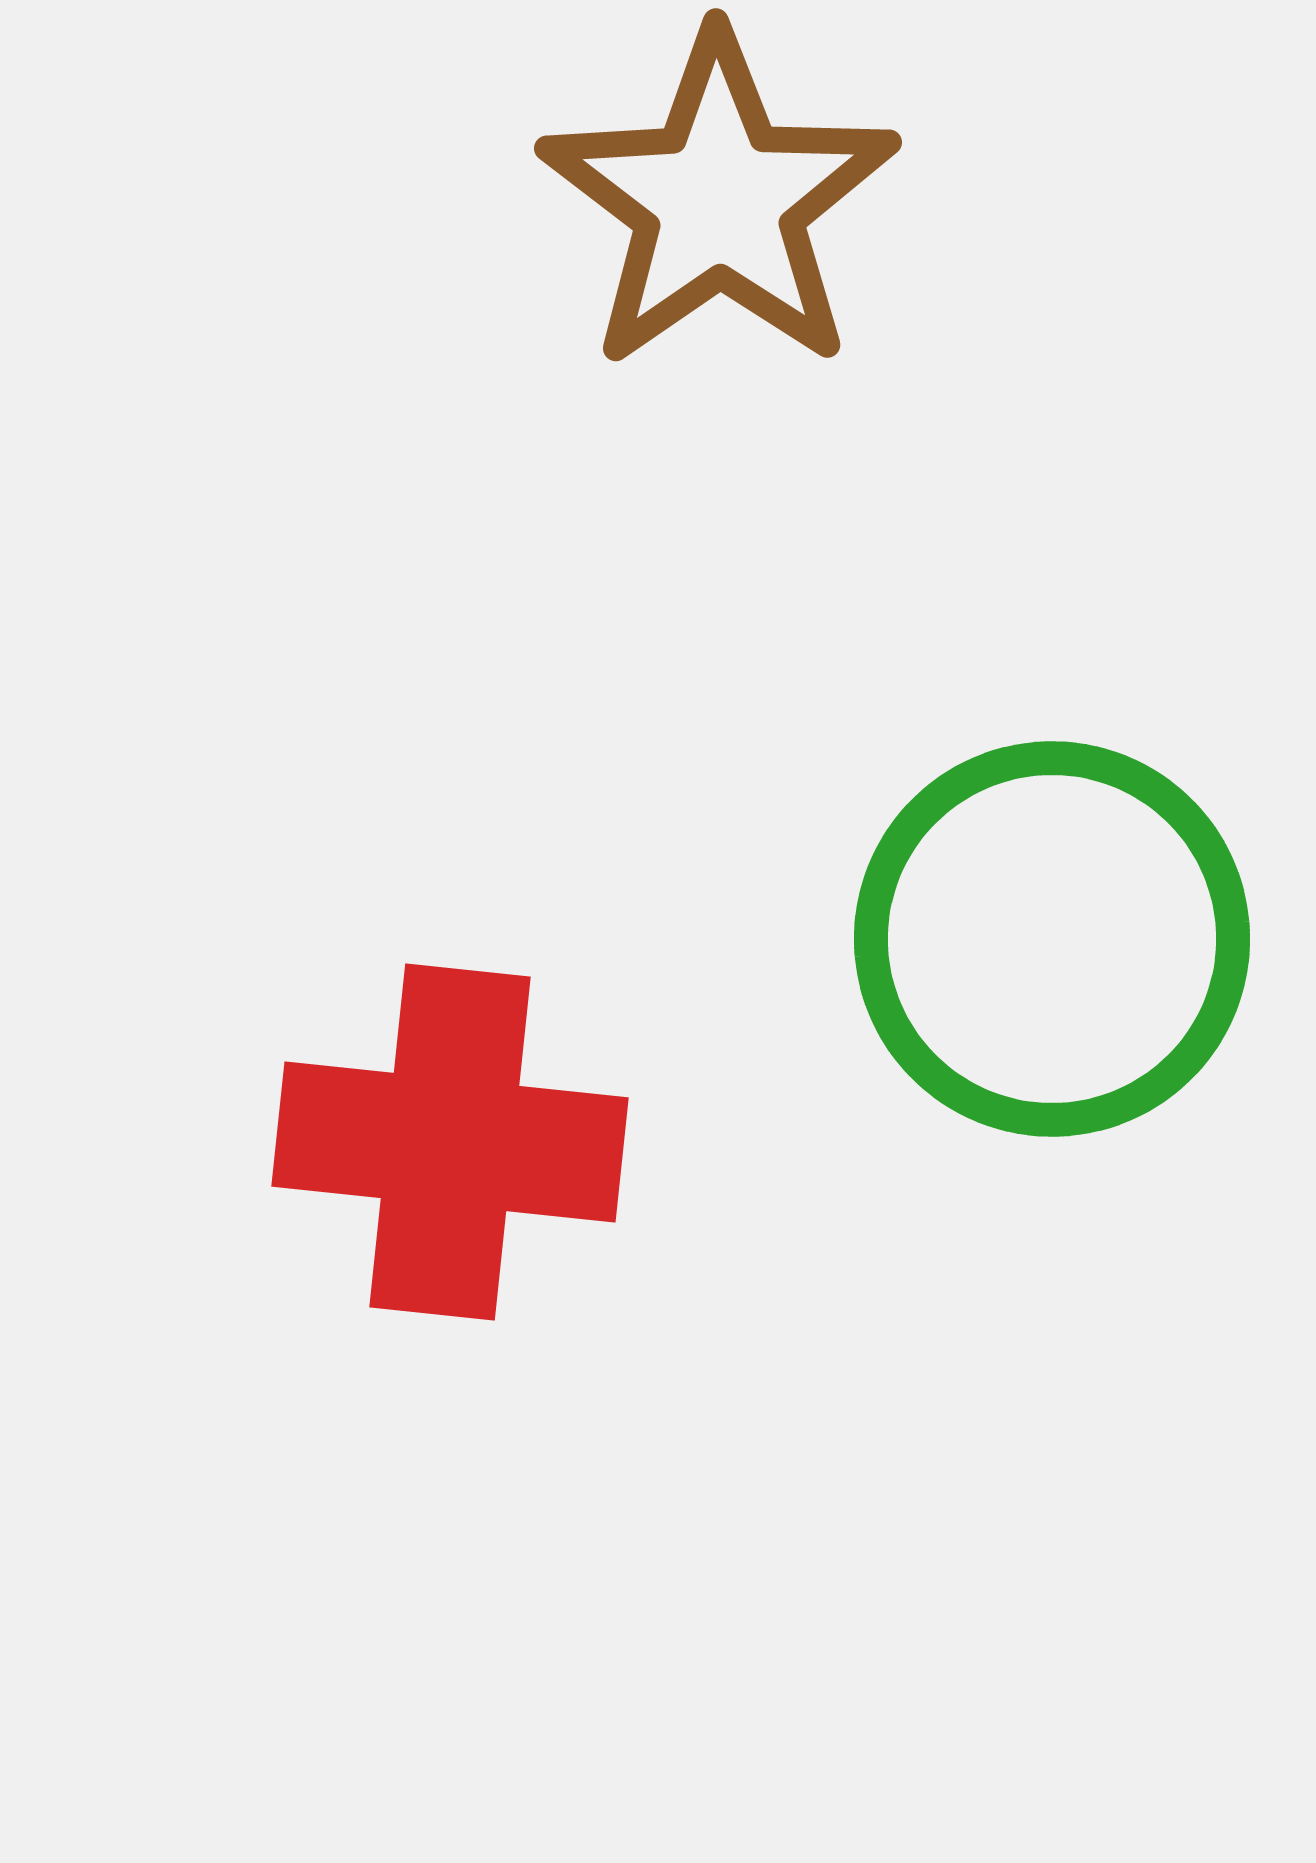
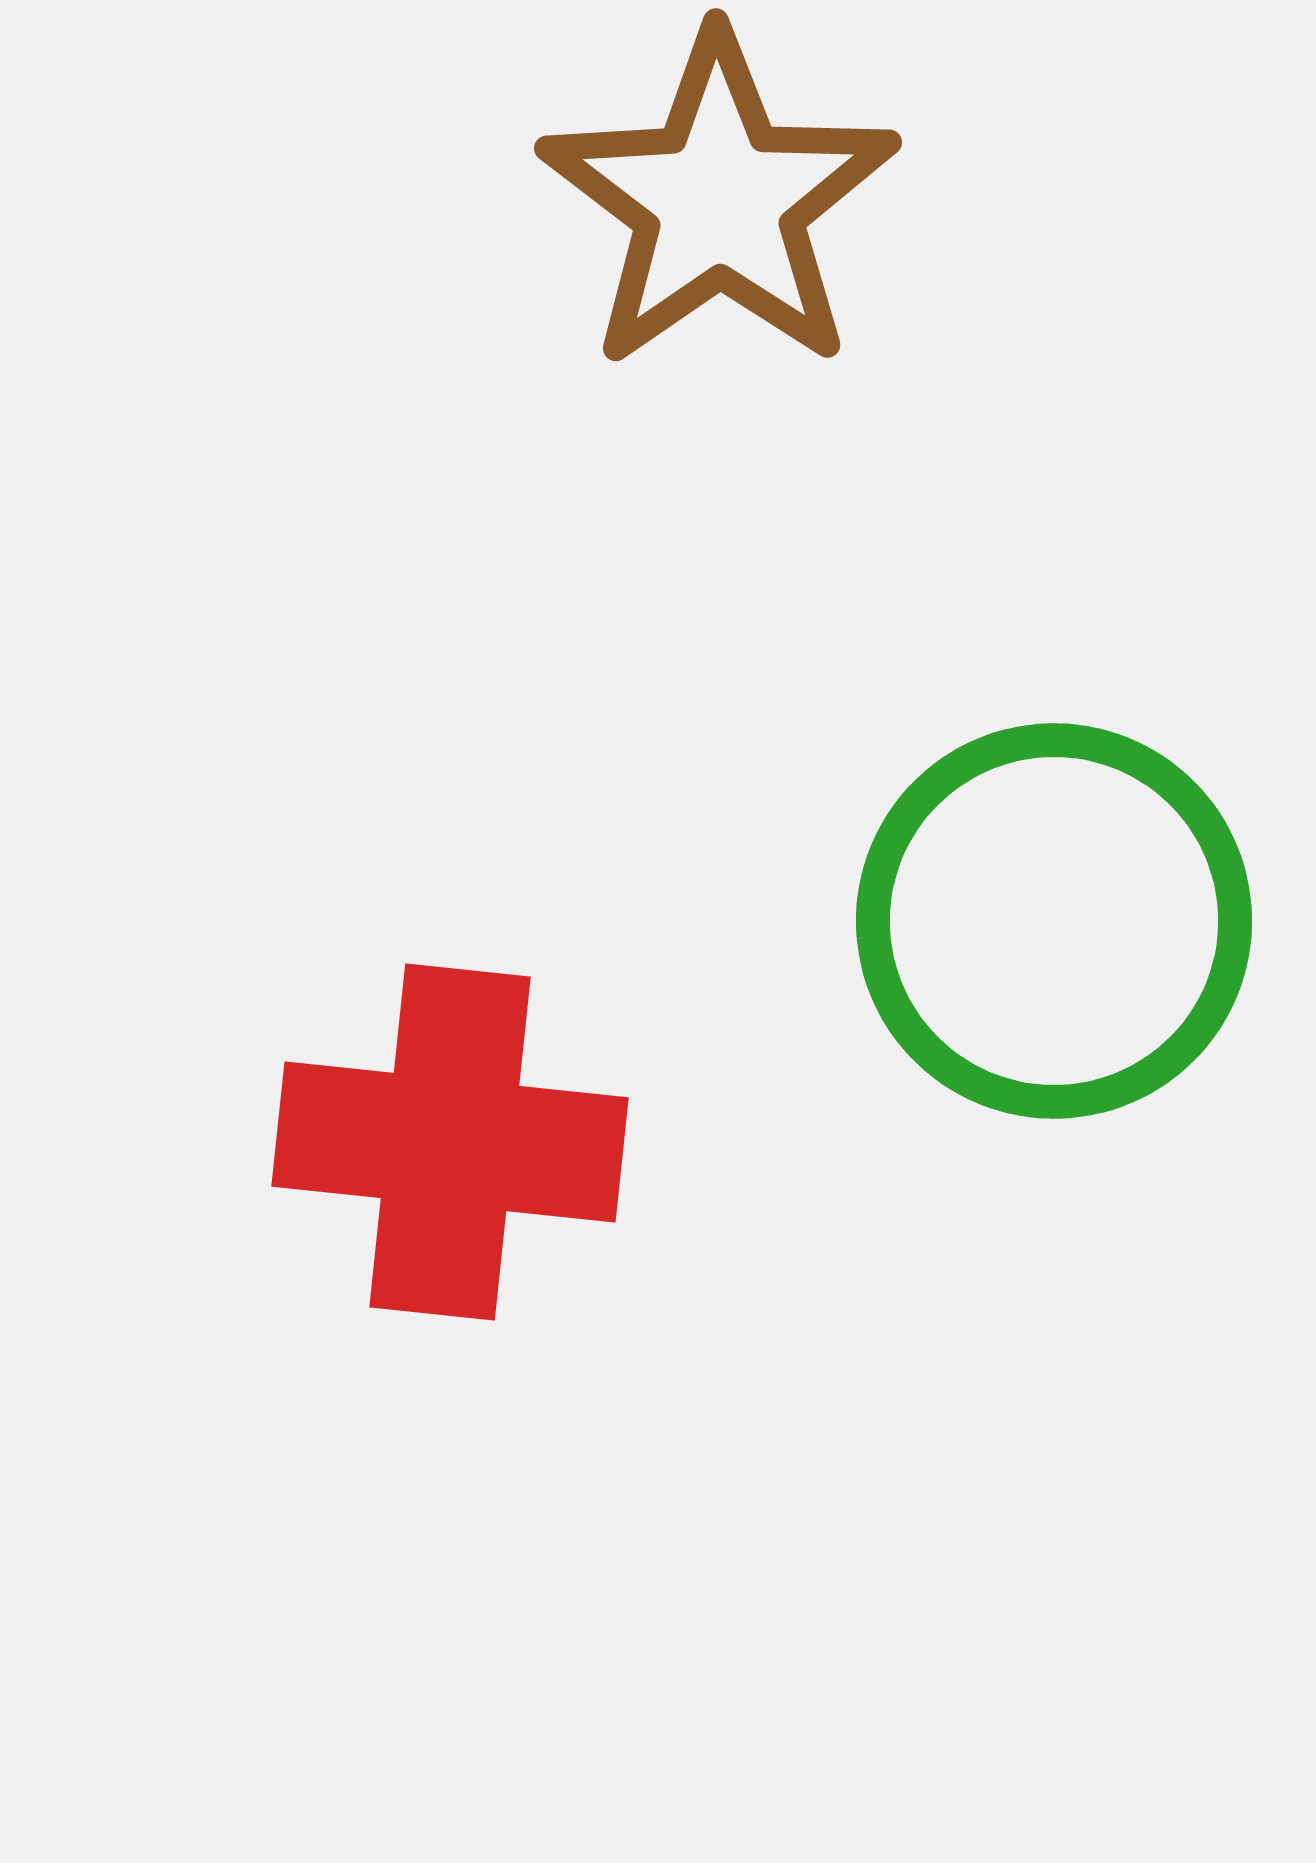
green circle: moved 2 px right, 18 px up
